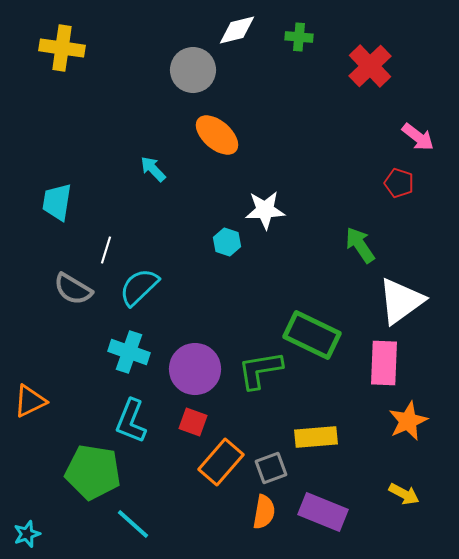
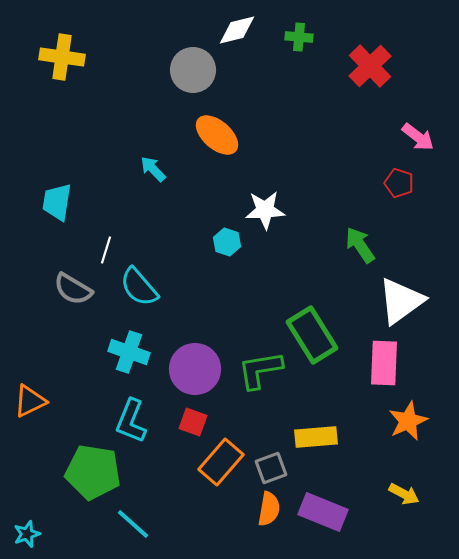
yellow cross: moved 9 px down
cyan semicircle: rotated 87 degrees counterclockwise
green rectangle: rotated 32 degrees clockwise
orange semicircle: moved 5 px right, 3 px up
